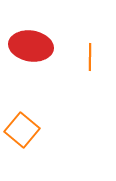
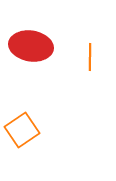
orange square: rotated 16 degrees clockwise
